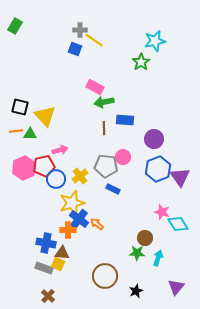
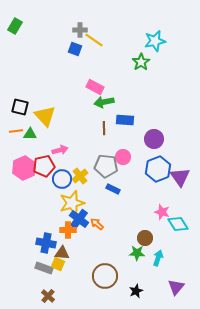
blue circle at (56, 179): moved 6 px right
